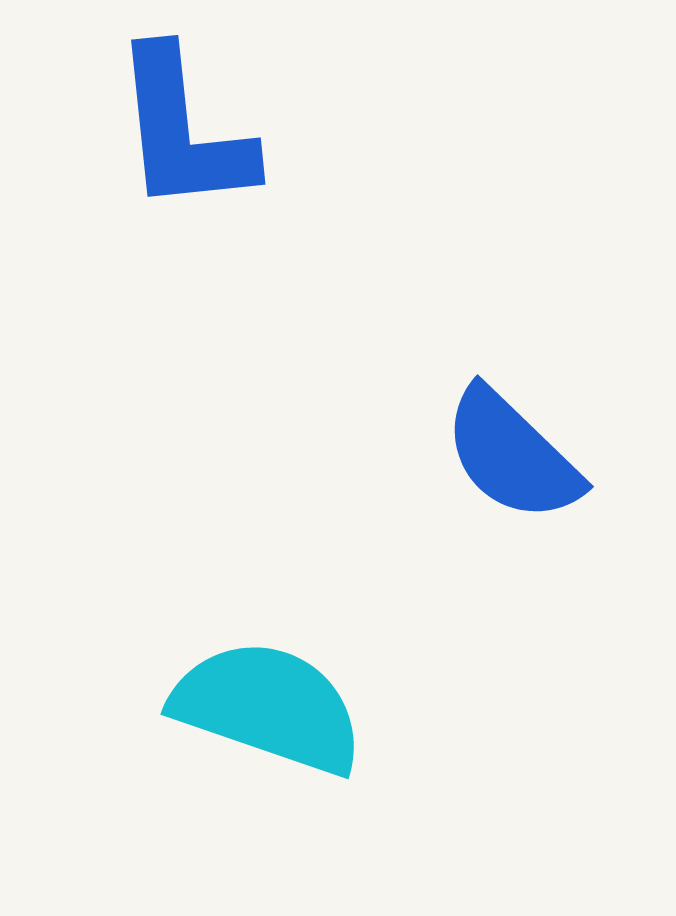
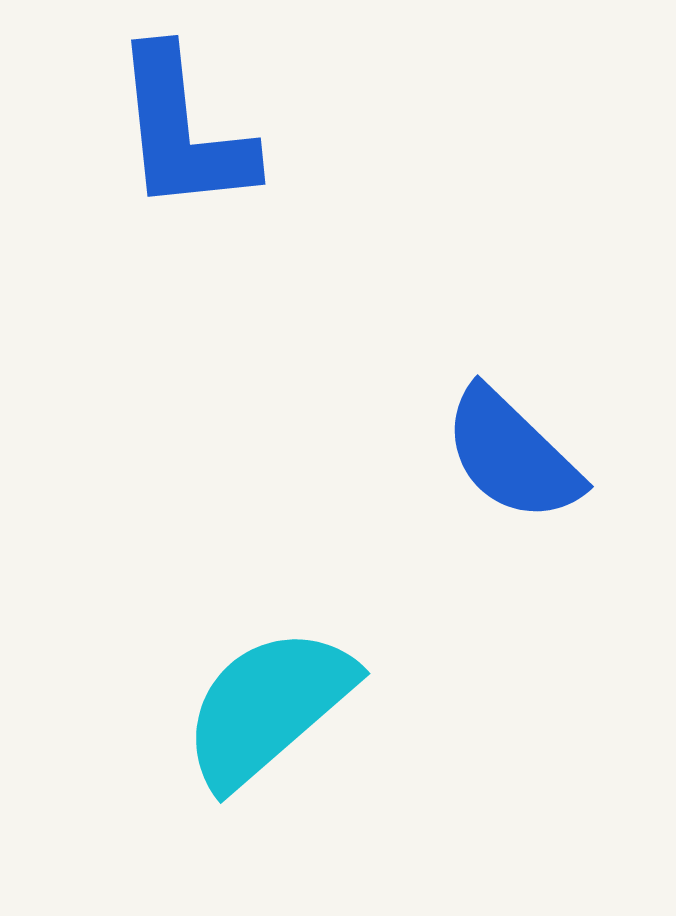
cyan semicircle: rotated 60 degrees counterclockwise
